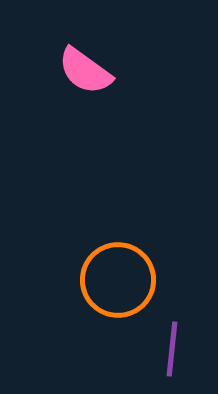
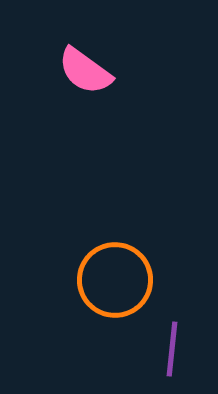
orange circle: moved 3 px left
